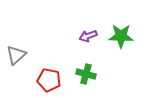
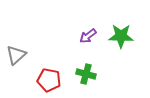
purple arrow: rotated 18 degrees counterclockwise
